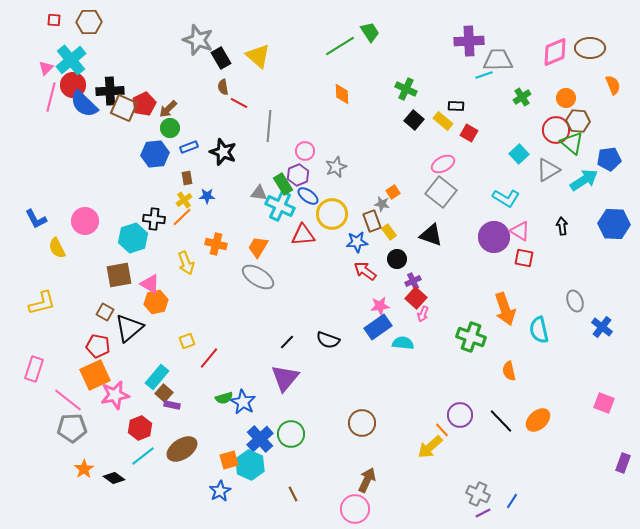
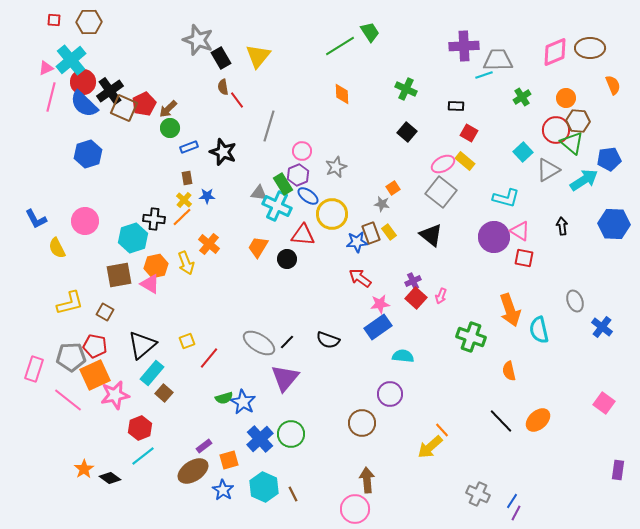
purple cross at (469, 41): moved 5 px left, 5 px down
yellow triangle at (258, 56): rotated 28 degrees clockwise
pink triangle at (46, 68): rotated 21 degrees clockwise
red circle at (73, 85): moved 10 px right, 3 px up
black cross at (110, 91): rotated 32 degrees counterclockwise
red line at (239, 103): moved 2 px left, 3 px up; rotated 24 degrees clockwise
black square at (414, 120): moved 7 px left, 12 px down
yellow rectangle at (443, 121): moved 22 px right, 40 px down
gray line at (269, 126): rotated 12 degrees clockwise
pink circle at (305, 151): moved 3 px left
blue hexagon at (155, 154): moved 67 px left; rotated 12 degrees counterclockwise
cyan square at (519, 154): moved 4 px right, 2 px up
orange square at (393, 192): moved 4 px up
cyan L-shape at (506, 198): rotated 16 degrees counterclockwise
yellow cross at (184, 200): rotated 14 degrees counterclockwise
cyan cross at (280, 206): moved 3 px left
brown rectangle at (372, 221): moved 1 px left, 12 px down
red triangle at (303, 235): rotated 10 degrees clockwise
black triangle at (431, 235): rotated 20 degrees clockwise
orange cross at (216, 244): moved 7 px left; rotated 25 degrees clockwise
black circle at (397, 259): moved 110 px left
red arrow at (365, 271): moved 5 px left, 7 px down
gray ellipse at (258, 277): moved 1 px right, 66 px down
orange hexagon at (156, 302): moved 36 px up
yellow L-shape at (42, 303): moved 28 px right
pink star at (380, 306): moved 2 px up
orange arrow at (505, 309): moved 5 px right, 1 px down
pink arrow at (423, 314): moved 18 px right, 18 px up
black triangle at (129, 328): moved 13 px right, 17 px down
cyan semicircle at (403, 343): moved 13 px down
red pentagon at (98, 346): moved 3 px left
cyan rectangle at (157, 377): moved 5 px left, 4 px up
pink square at (604, 403): rotated 15 degrees clockwise
purple rectangle at (172, 405): moved 32 px right, 41 px down; rotated 49 degrees counterclockwise
purple circle at (460, 415): moved 70 px left, 21 px up
gray pentagon at (72, 428): moved 1 px left, 71 px up
brown ellipse at (182, 449): moved 11 px right, 22 px down
purple rectangle at (623, 463): moved 5 px left, 7 px down; rotated 12 degrees counterclockwise
cyan hexagon at (250, 465): moved 14 px right, 22 px down
black diamond at (114, 478): moved 4 px left
brown arrow at (367, 480): rotated 30 degrees counterclockwise
blue star at (220, 491): moved 3 px right, 1 px up; rotated 10 degrees counterclockwise
purple line at (483, 513): moved 33 px right; rotated 35 degrees counterclockwise
